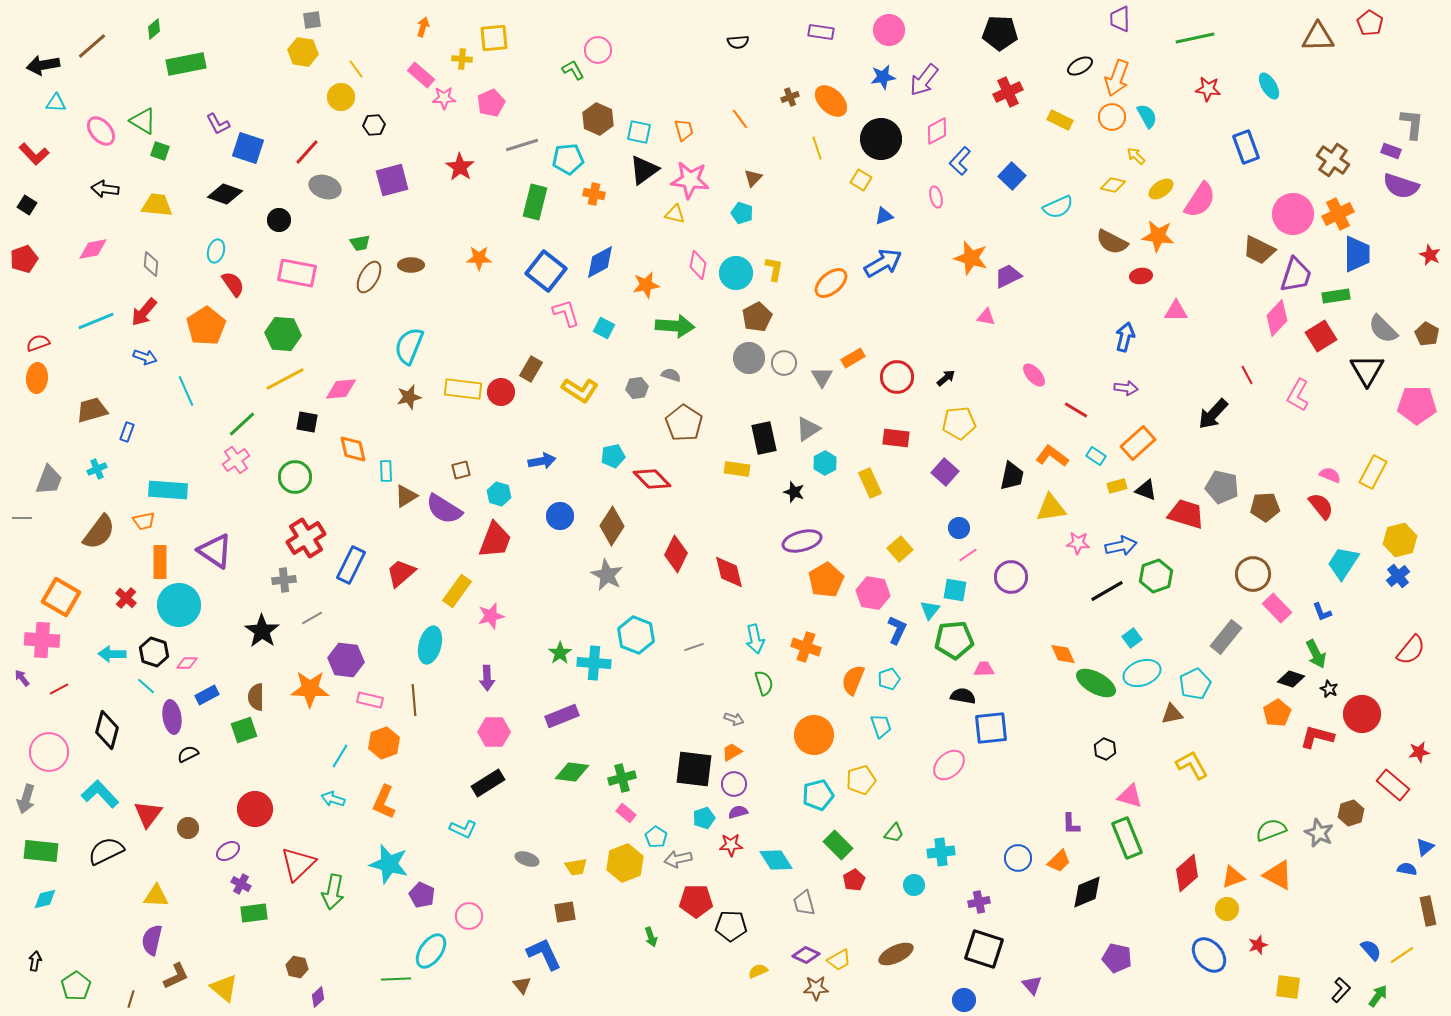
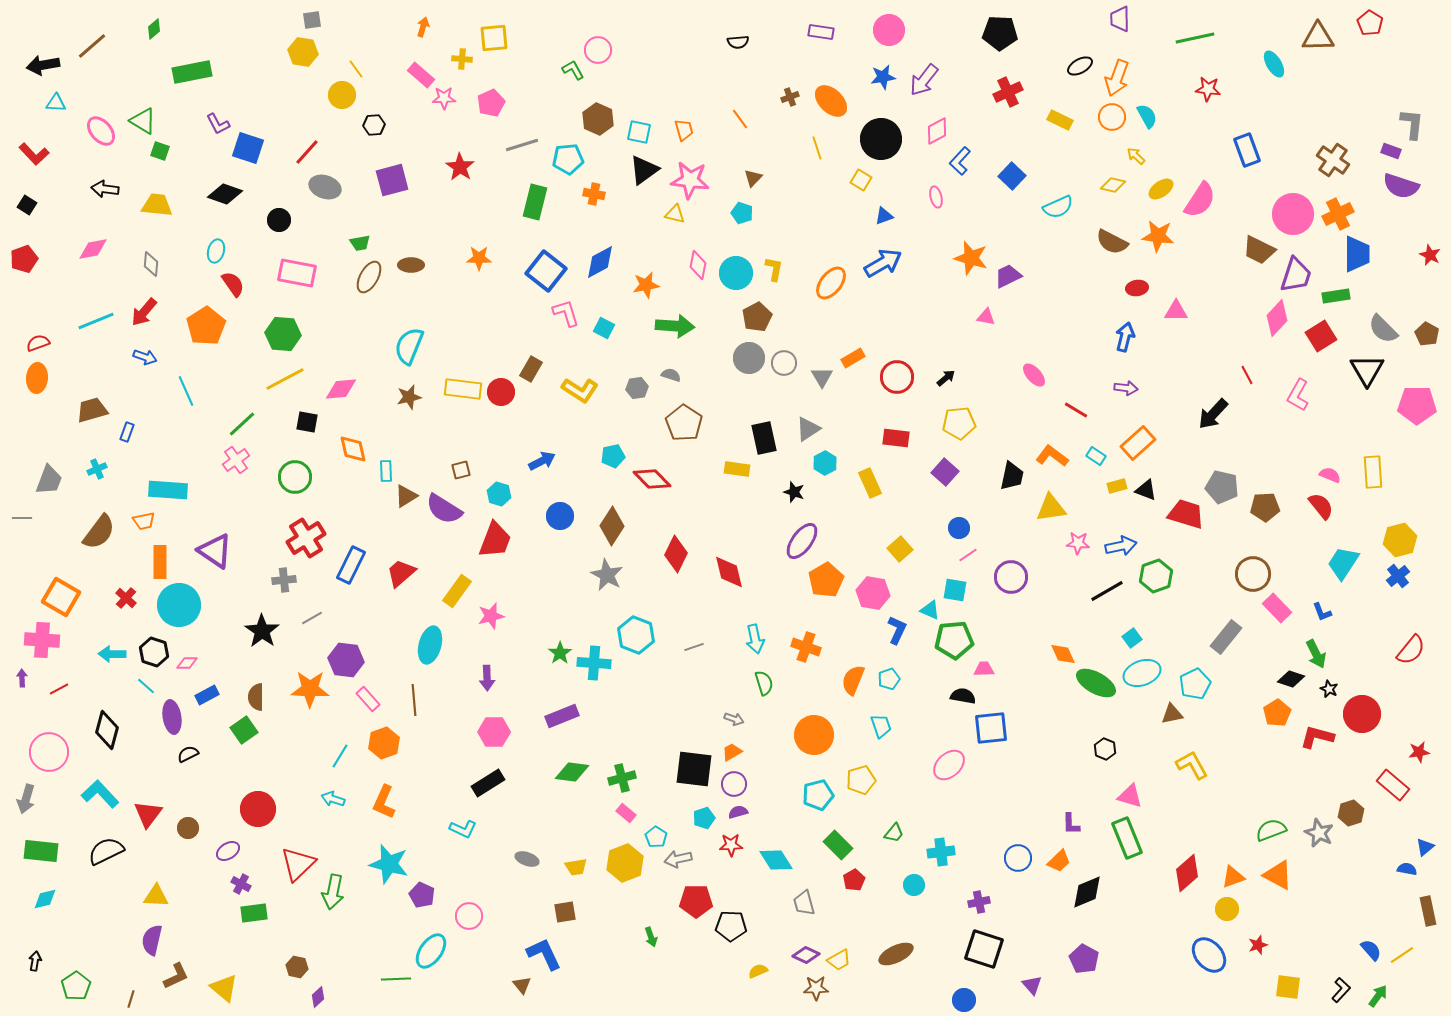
green rectangle at (186, 64): moved 6 px right, 8 px down
cyan ellipse at (1269, 86): moved 5 px right, 22 px up
yellow circle at (341, 97): moved 1 px right, 2 px up
blue rectangle at (1246, 147): moved 1 px right, 3 px down
red ellipse at (1141, 276): moved 4 px left, 12 px down
orange ellipse at (831, 283): rotated 12 degrees counterclockwise
blue arrow at (542, 461): rotated 16 degrees counterclockwise
yellow rectangle at (1373, 472): rotated 32 degrees counterclockwise
purple ellipse at (802, 541): rotated 39 degrees counterclockwise
cyan triangle at (930, 610): rotated 45 degrees counterclockwise
purple arrow at (22, 678): rotated 36 degrees clockwise
pink rectangle at (370, 700): moved 2 px left, 1 px up; rotated 35 degrees clockwise
green square at (244, 730): rotated 16 degrees counterclockwise
red circle at (255, 809): moved 3 px right
purple pentagon at (1117, 958): moved 33 px left, 1 px down; rotated 16 degrees clockwise
